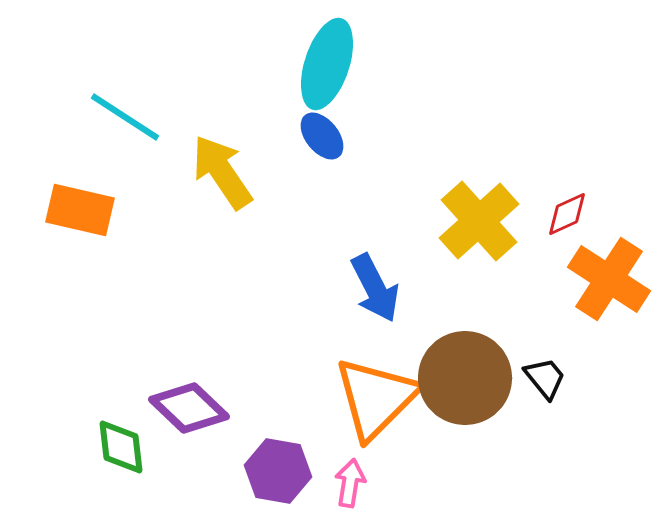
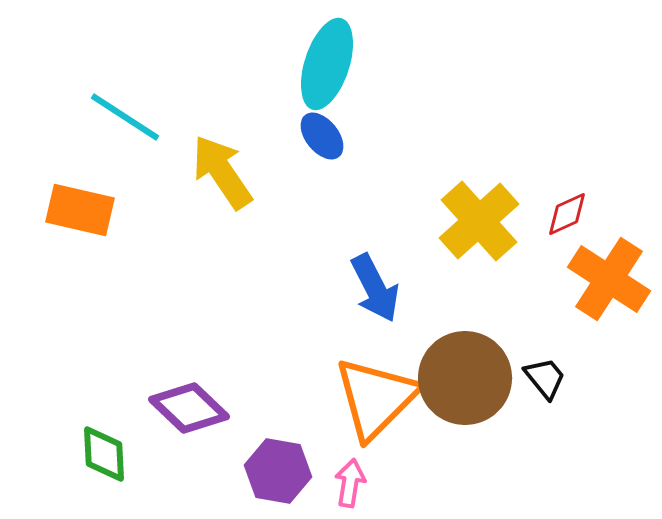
green diamond: moved 17 px left, 7 px down; rotated 4 degrees clockwise
